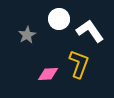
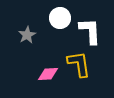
white circle: moved 1 px right, 1 px up
white L-shape: rotated 32 degrees clockwise
yellow L-shape: rotated 28 degrees counterclockwise
